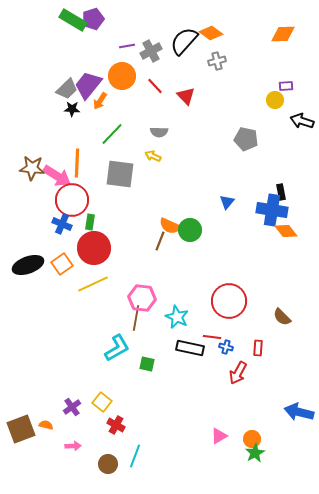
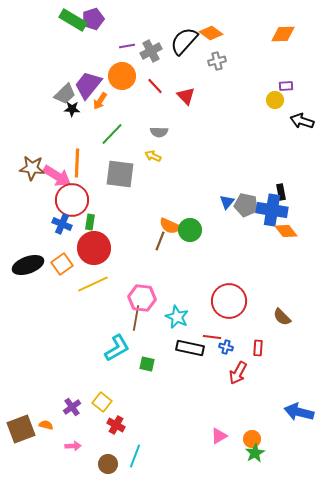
gray trapezoid at (67, 89): moved 2 px left, 5 px down
gray pentagon at (246, 139): moved 66 px down
